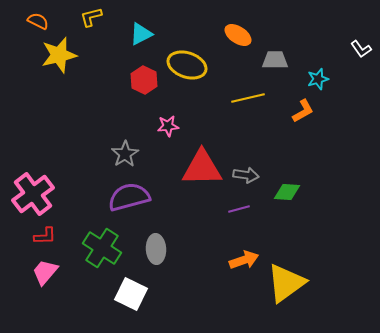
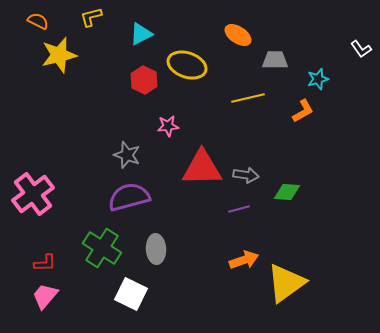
gray star: moved 2 px right, 1 px down; rotated 20 degrees counterclockwise
red L-shape: moved 27 px down
pink trapezoid: moved 24 px down
